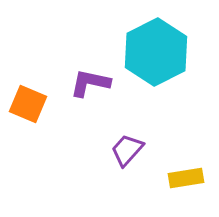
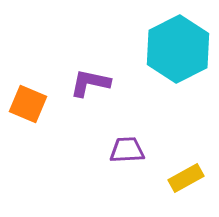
cyan hexagon: moved 22 px right, 3 px up
purple trapezoid: rotated 45 degrees clockwise
yellow rectangle: rotated 20 degrees counterclockwise
